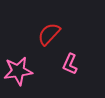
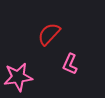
pink star: moved 6 px down
